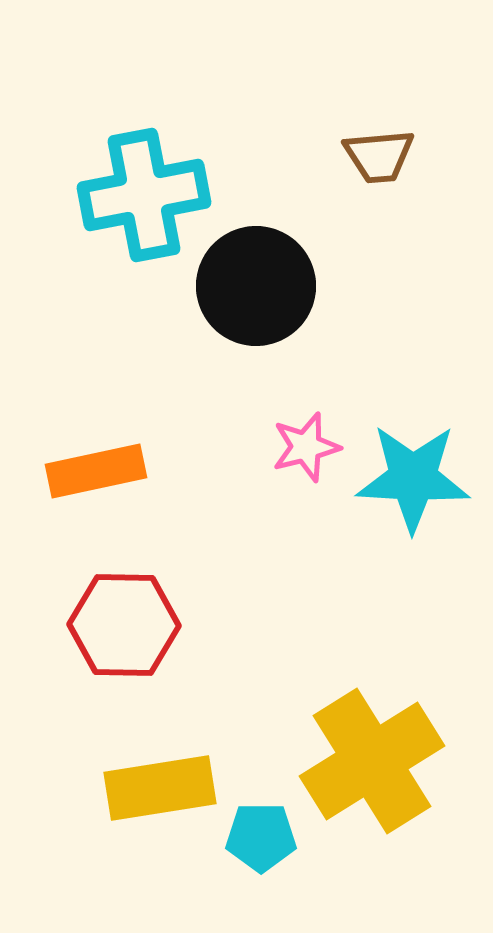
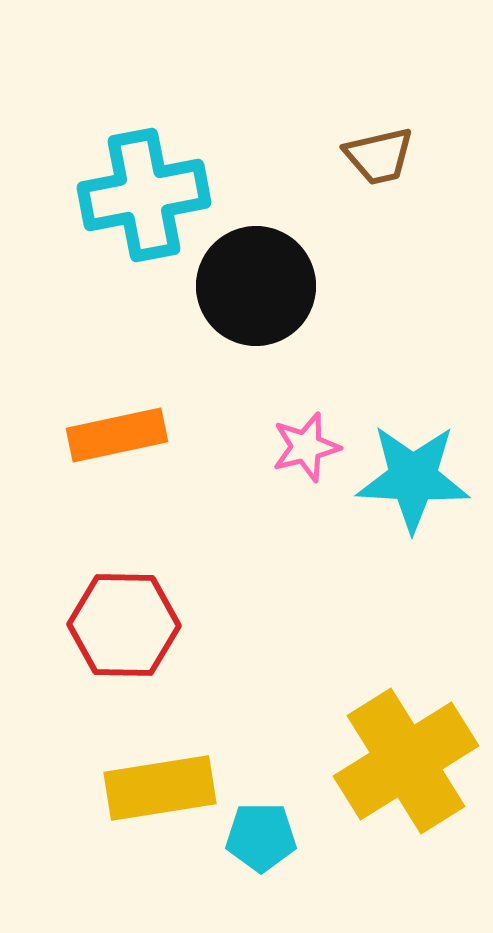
brown trapezoid: rotated 8 degrees counterclockwise
orange rectangle: moved 21 px right, 36 px up
yellow cross: moved 34 px right
